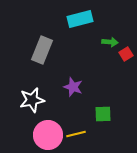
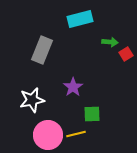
purple star: rotated 18 degrees clockwise
green square: moved 11 px left
